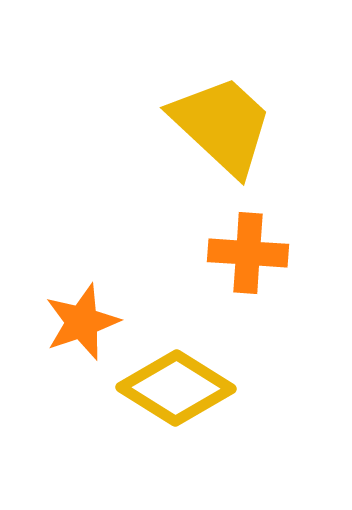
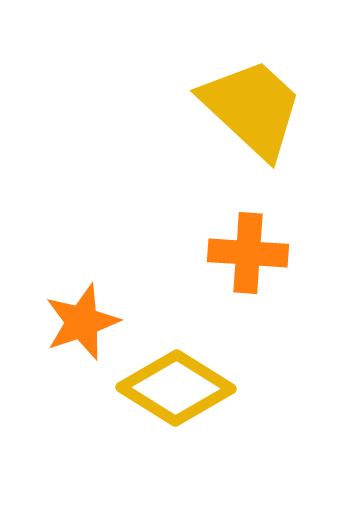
yellow trapezoid: moved 30 px right, 17 px up
